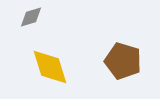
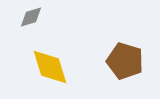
brown pentagon: moved 2 px right
